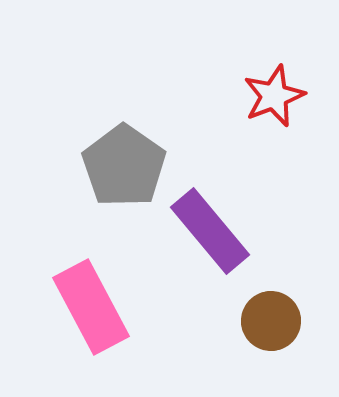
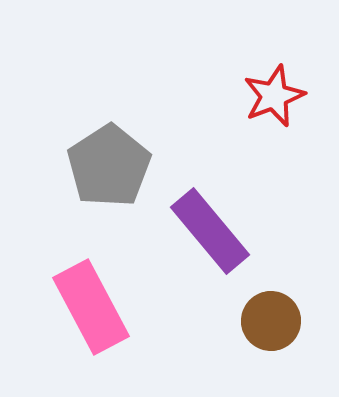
gray pentagon: moved 15 px left; rotated 4 degrees clockwise
